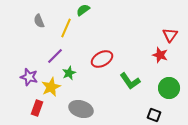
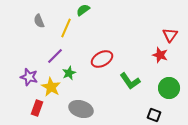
yellow star: rotated 18 degrees counterclockwise
